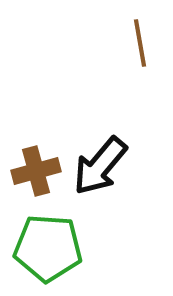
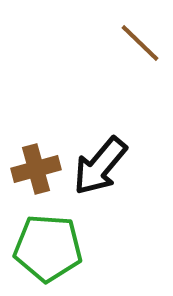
brown line: rotated 36 degrees counterclockwise
brown cross: moved 2 px up
